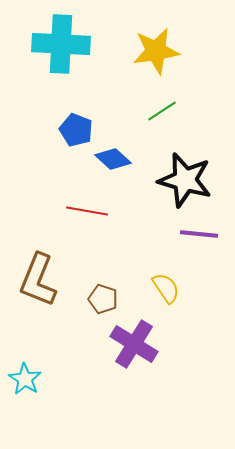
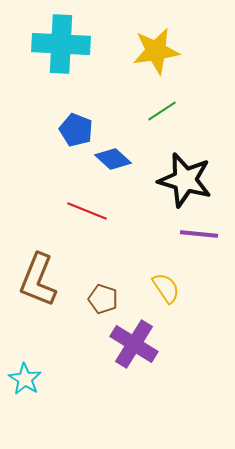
red line: rotated 12 degrees clockwise
